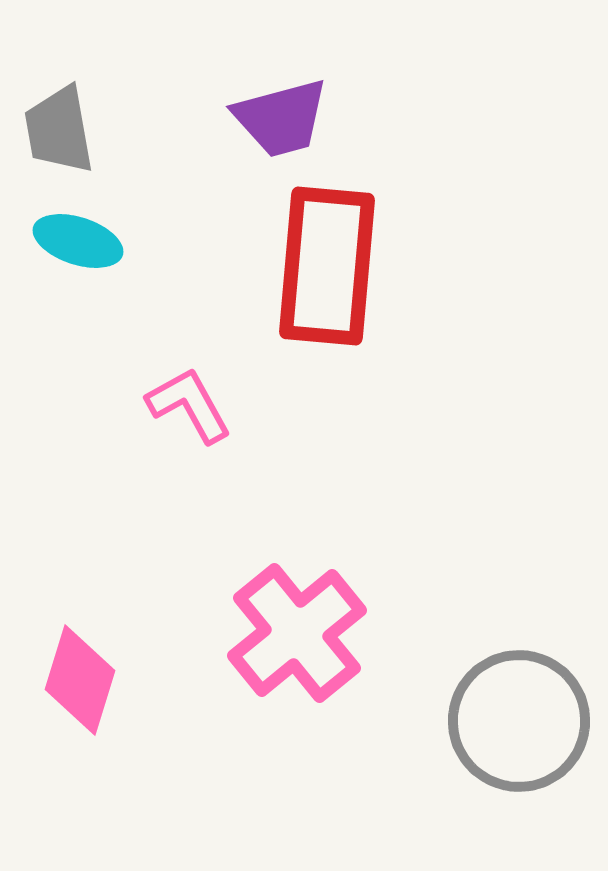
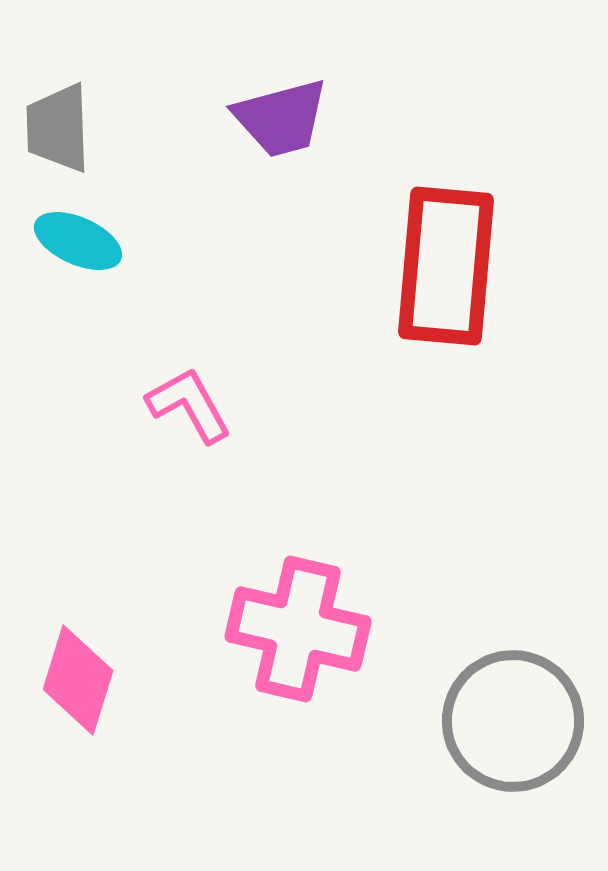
gray trapezoid: moved 1 px left, 2 px up; rotated 8 degrees clockwise
cyan ellipse: rotated 6 degrees clockwise
red rectangle: moved 119 px right
pink cross: moved 1 px right, 4 px up; rotated 38 degrees counterclockwise
pink diamond: moved 2 px left
gray circle: moved 6 px left
